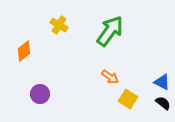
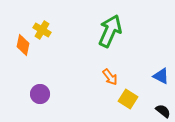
yellow cross: moved 17 px left, 5 px down
green arrow: rotated 12 degrees counterclockwise
orange diamond: moved 1 px left, 6 px up; rotated 40 degrees counterclockwise
orange arrow: rotated 18 degrees clockwise
blue triangle: moved 1 px left, 6 px up
black semicircle: moved 8 px down
